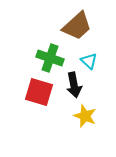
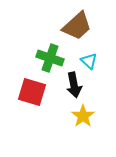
red square: moved 7 px left
yellow star: moved 2 px left; rotated 15 degrees clockwise
